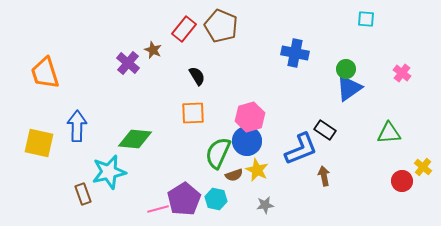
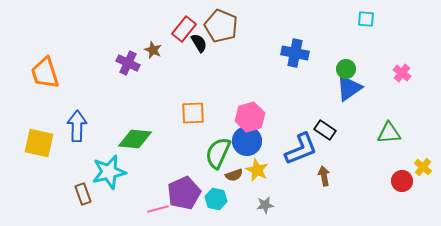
purple cross: rotated 15 degrees counterclockwise
black semicircle: moved 2 px right, 33 px up
purple pentagon: moved 6 px up; rotated 8 degrees clockwise
